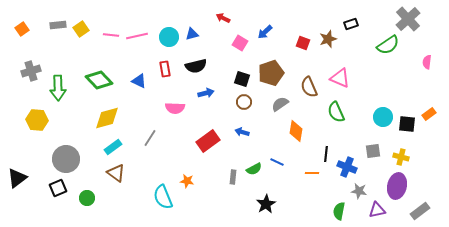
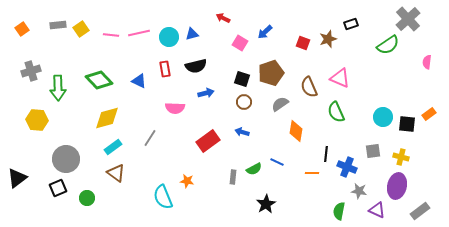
pink line at (137, 36): moved 2 px right, 3 px up
purple triangle at (377, 210): rotated 36 degrees clockwise
